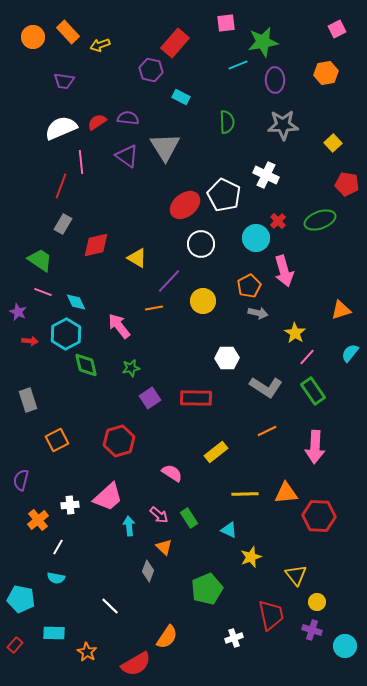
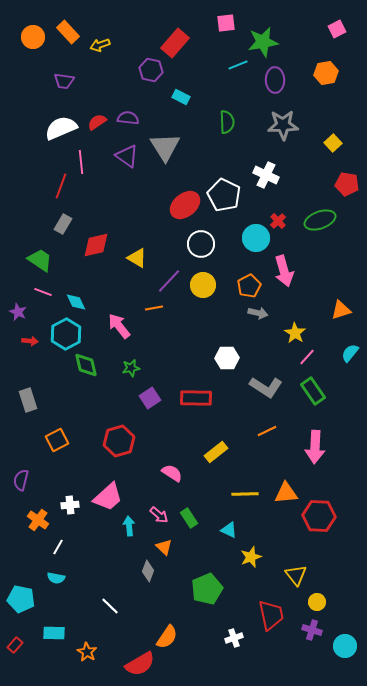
yellow circle at (203, 301): moved 16 px up
orange cross at (38, 520): rotated 15 degrees counterclockwise
red semicircle at (136, 664): moved 4 px right
